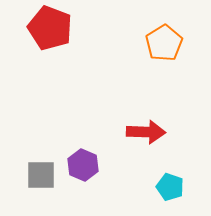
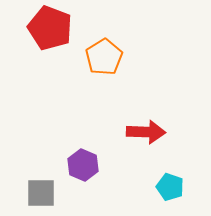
orange pentagon: moved 60 px left, 14 px down
gray square: moved 18 px down
